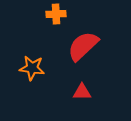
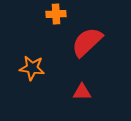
red semicircle: moved 4 px right, 4 px up
